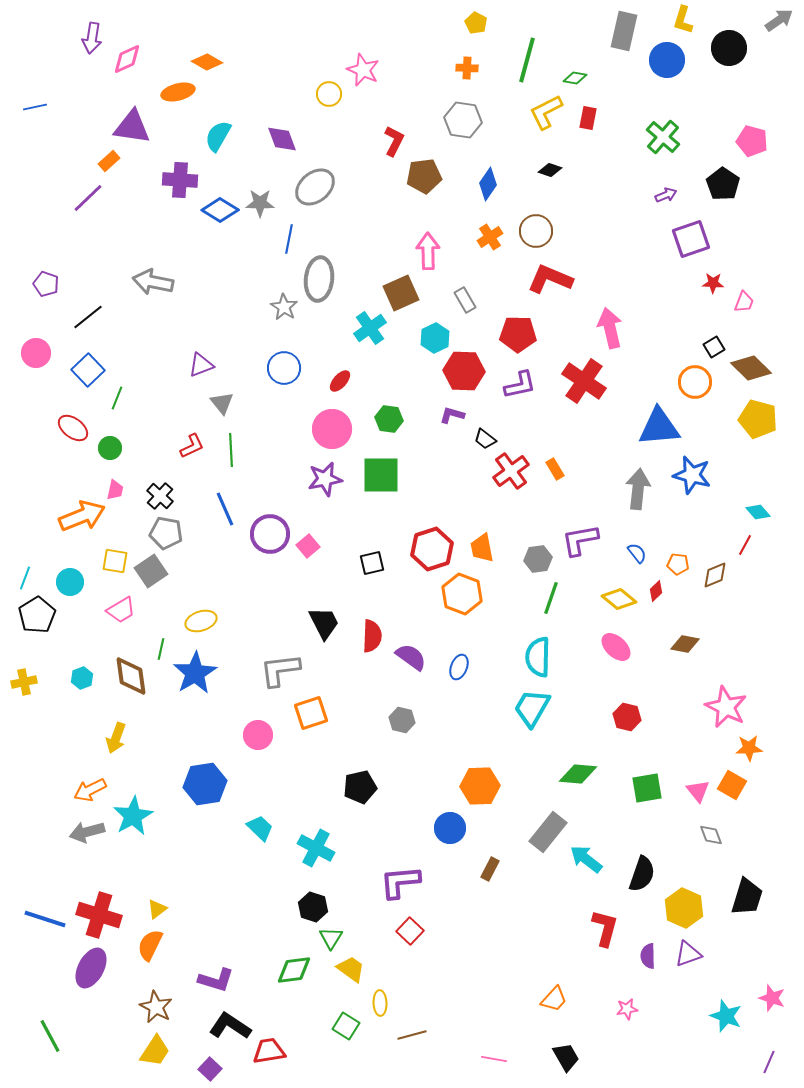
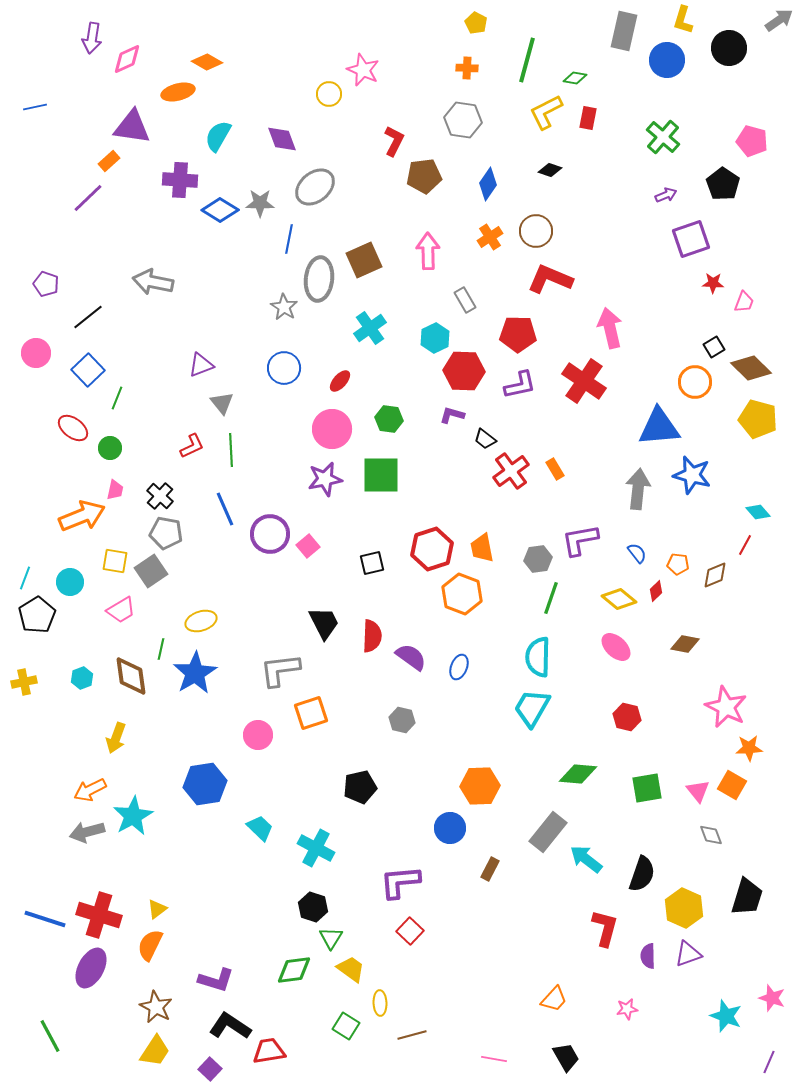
brown square at (401, 293): moved 37 px left, 33 px up
